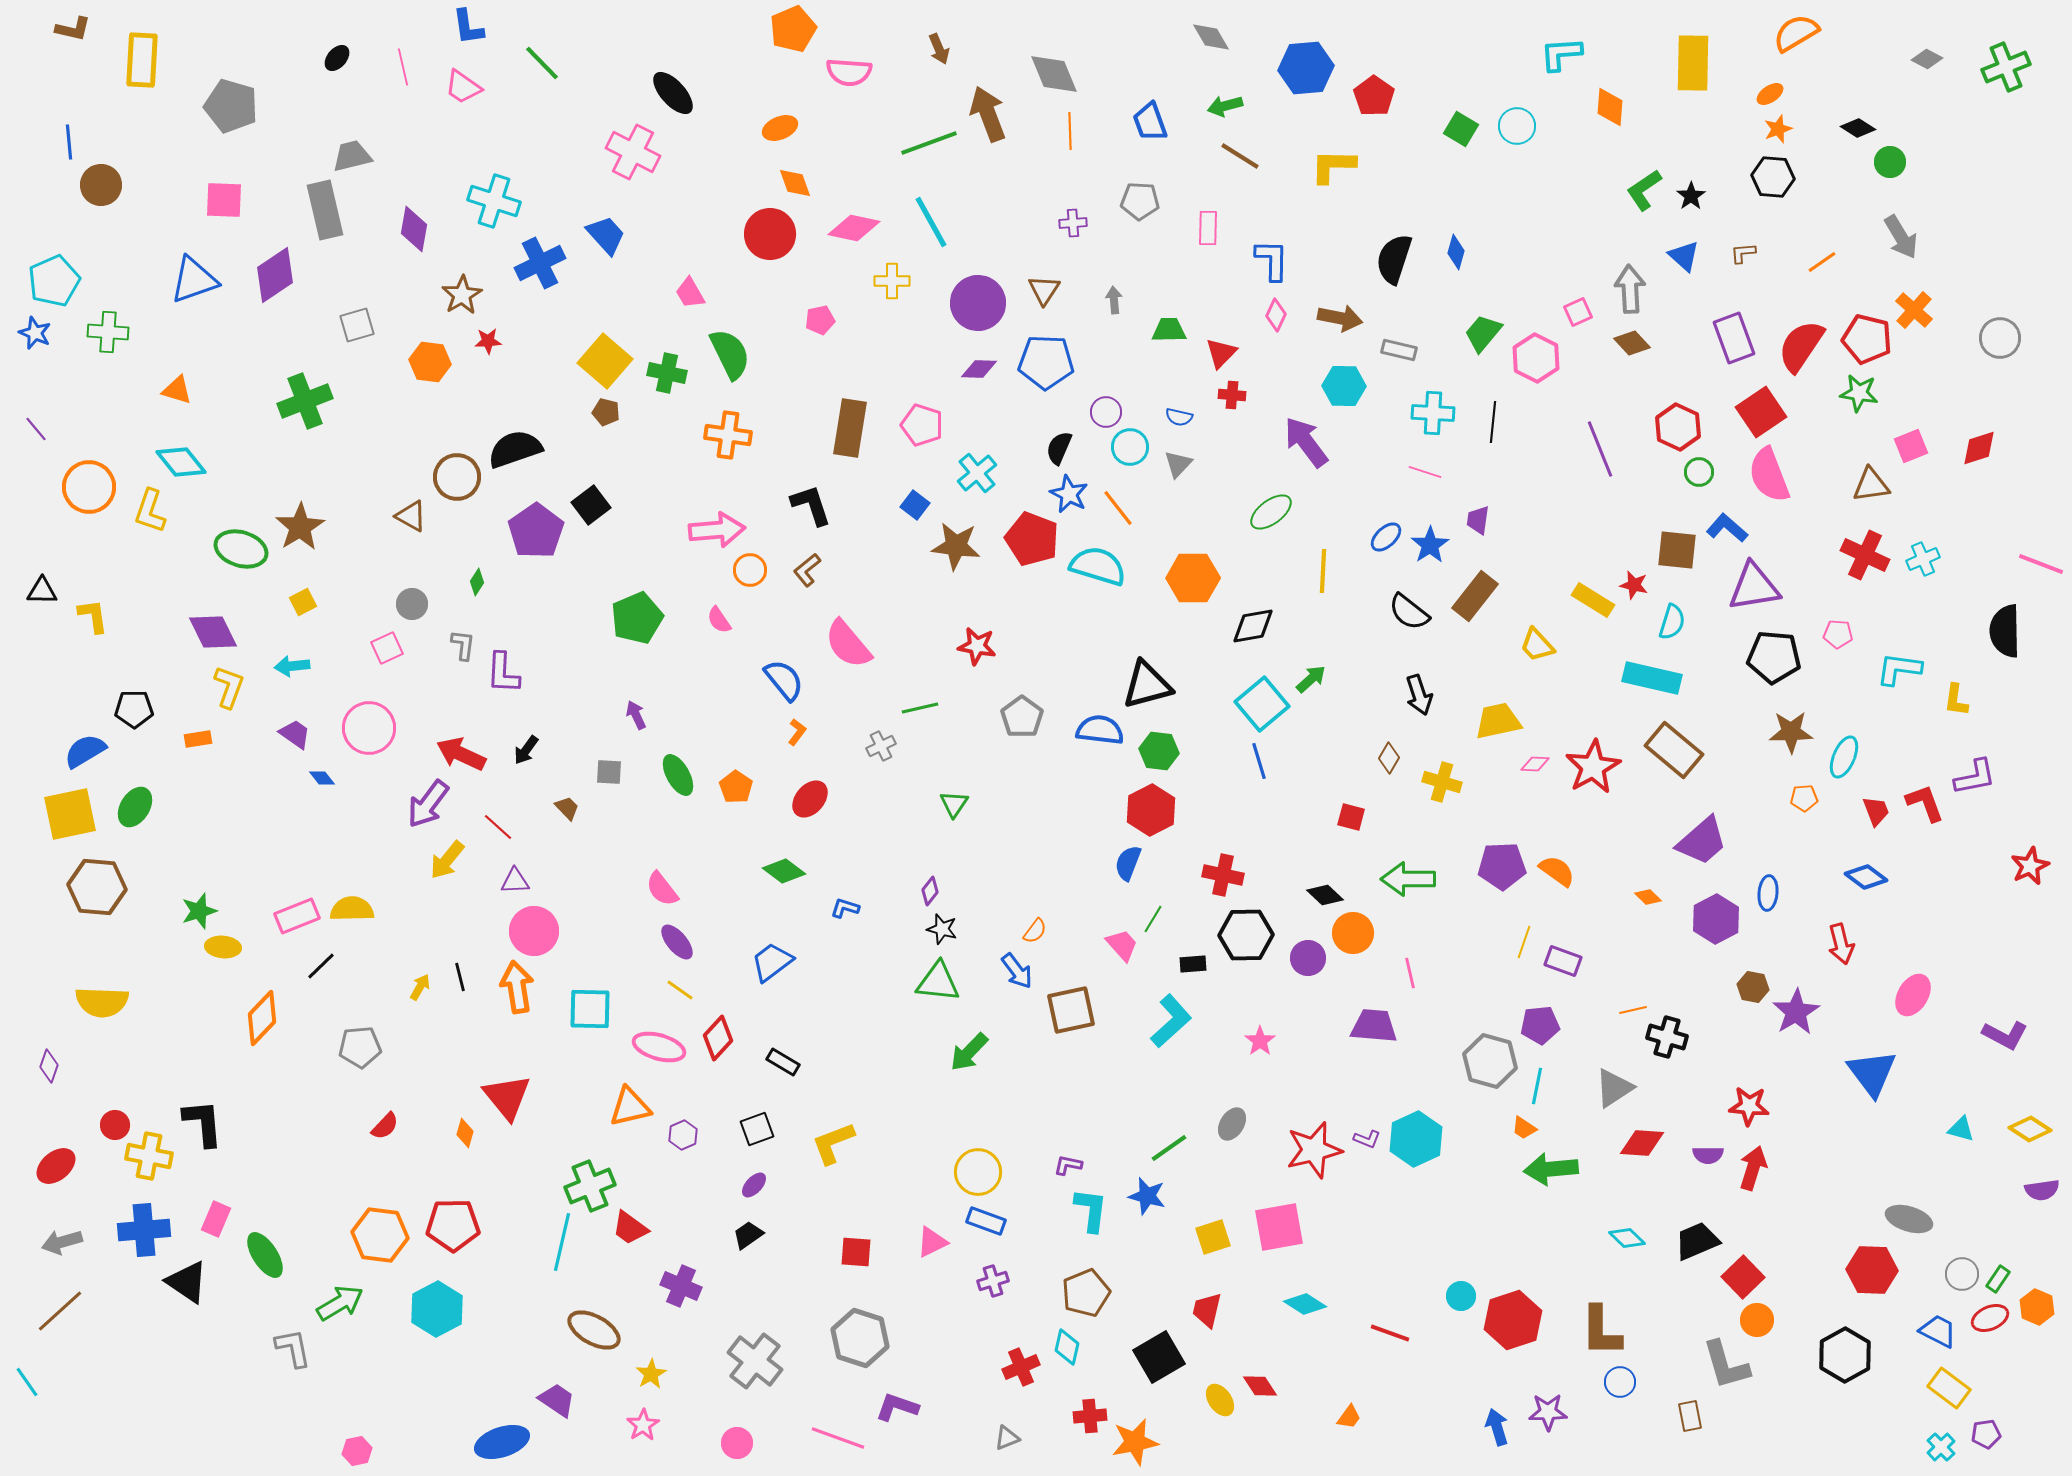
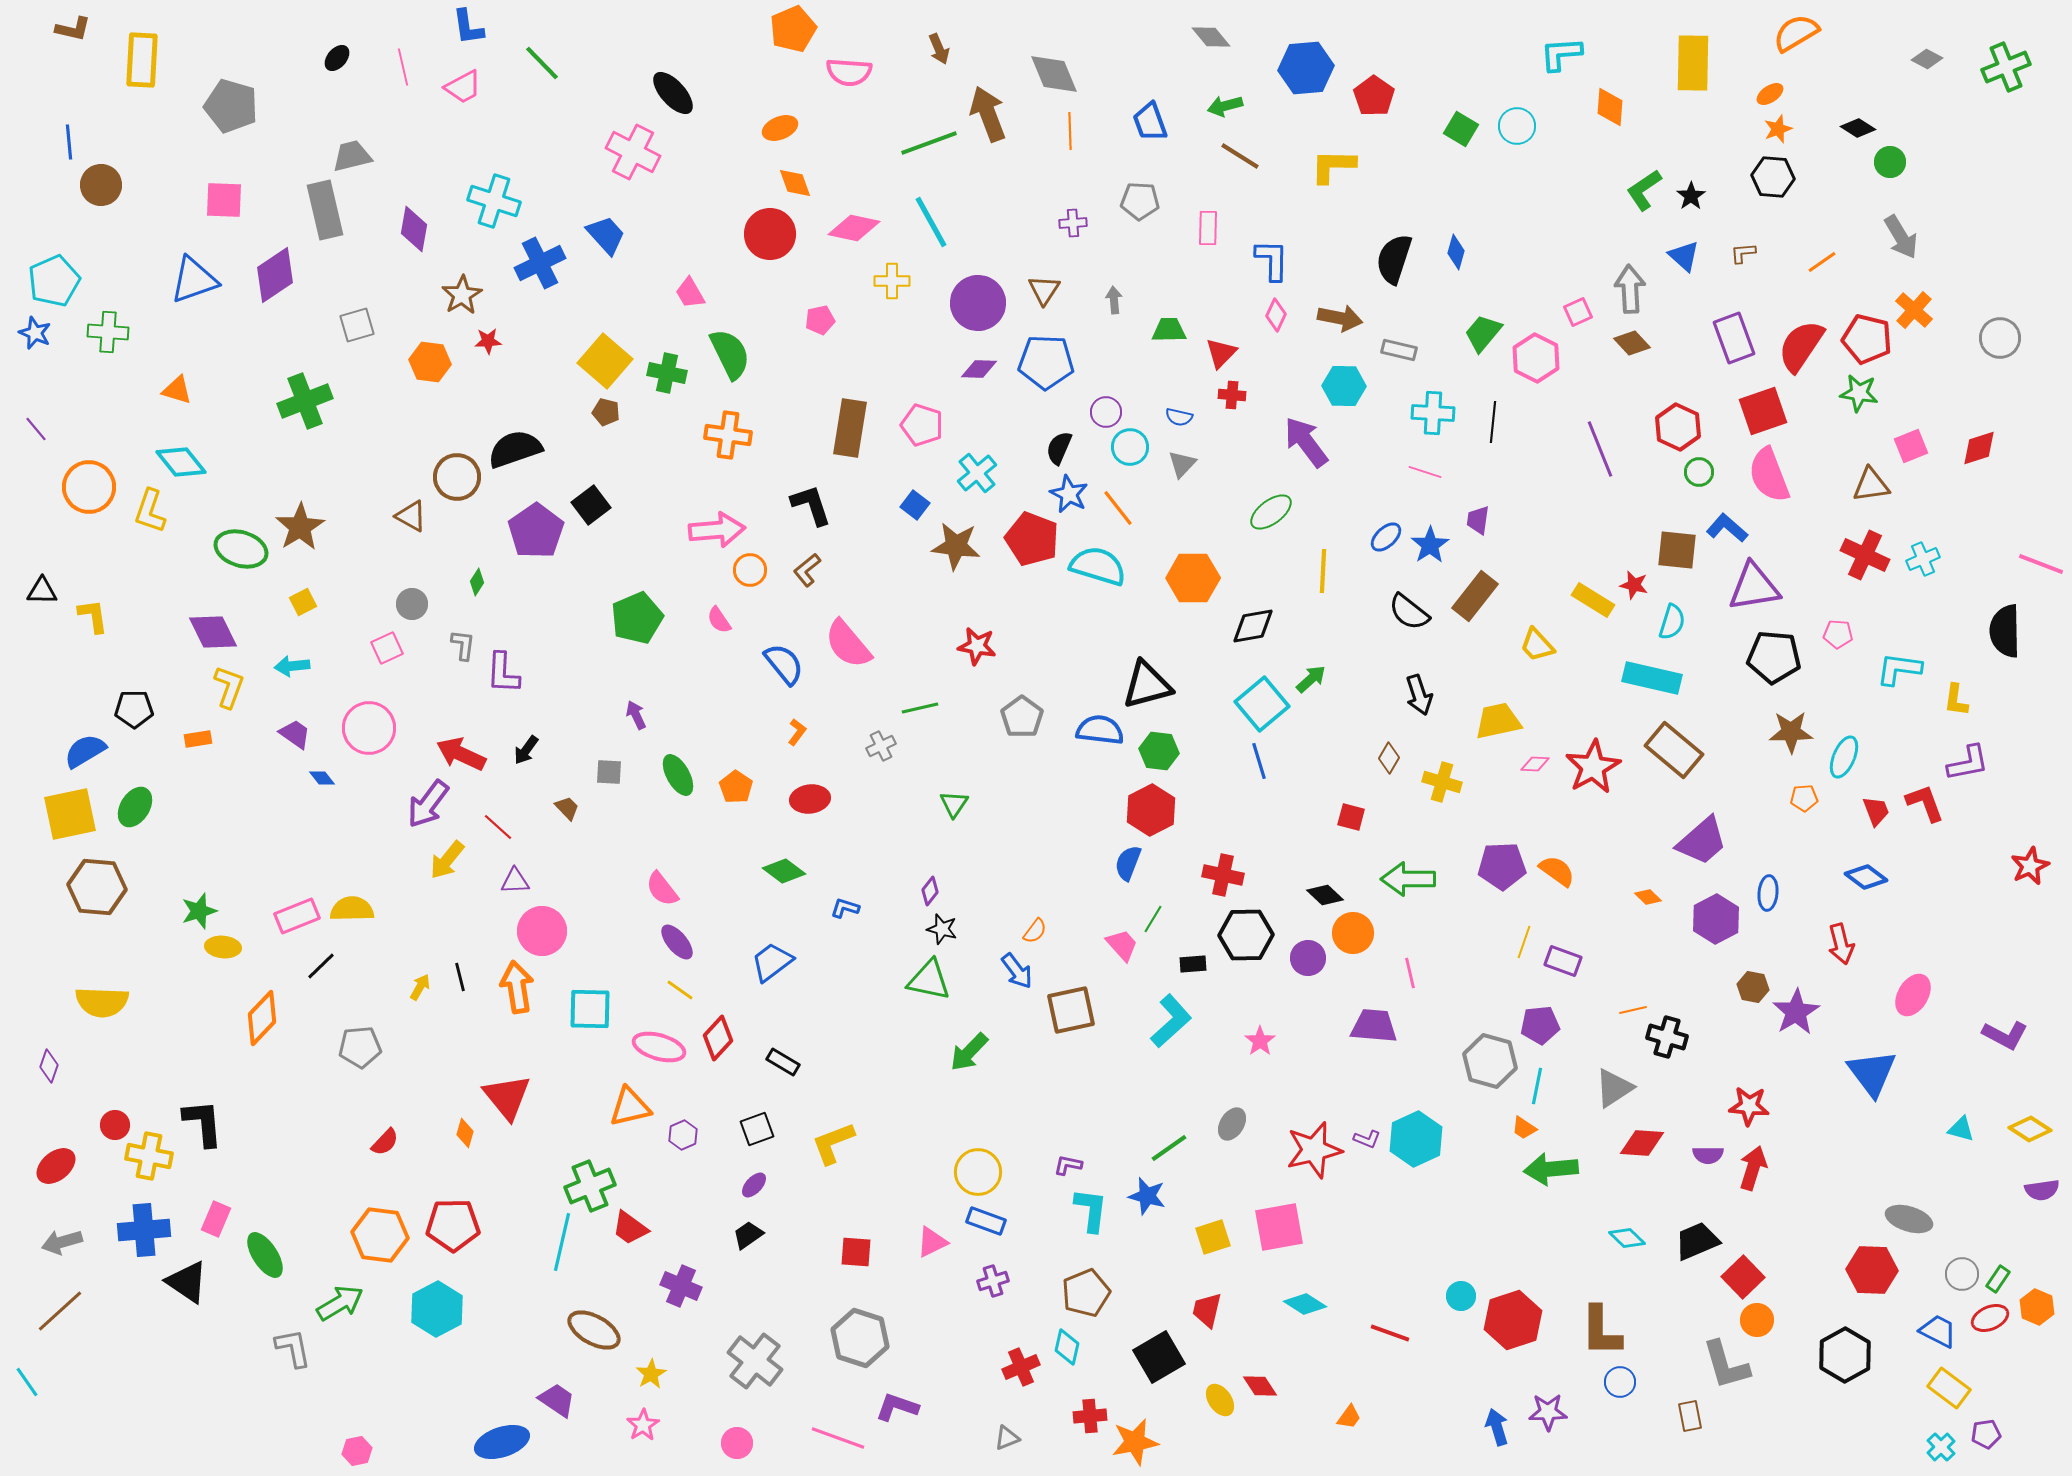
gray diamond at (1211, 37): rotated 9 degrees counterclockwise
pink trapezoid at (463, 87): rotated 63 degrees counterclockwise
red square at (1761, 412): moved 2 px right, 1 px up; rotated 15 degrees clockwise
gray triangle at (1178, 464): moved 4 px right
blue semicircle at (784, 680): moved 16 px up
purple L-shape at (1975, 777): moved 7 px left, 14 px up
red ellipse at (810, 799): rotated 42 degrees clockwise
pink circle at (534, 931): moved 8 px right
green triangle at (938, 982): moved 9 px left, 2 px up; rotated 6 degrees clockwise
red semicircle at (385, 1126): moved 16 px down
